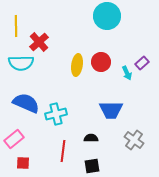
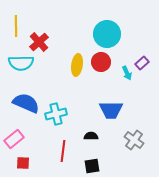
cyan circle: moved 18 px down
black semicircle: moved 2 px up
